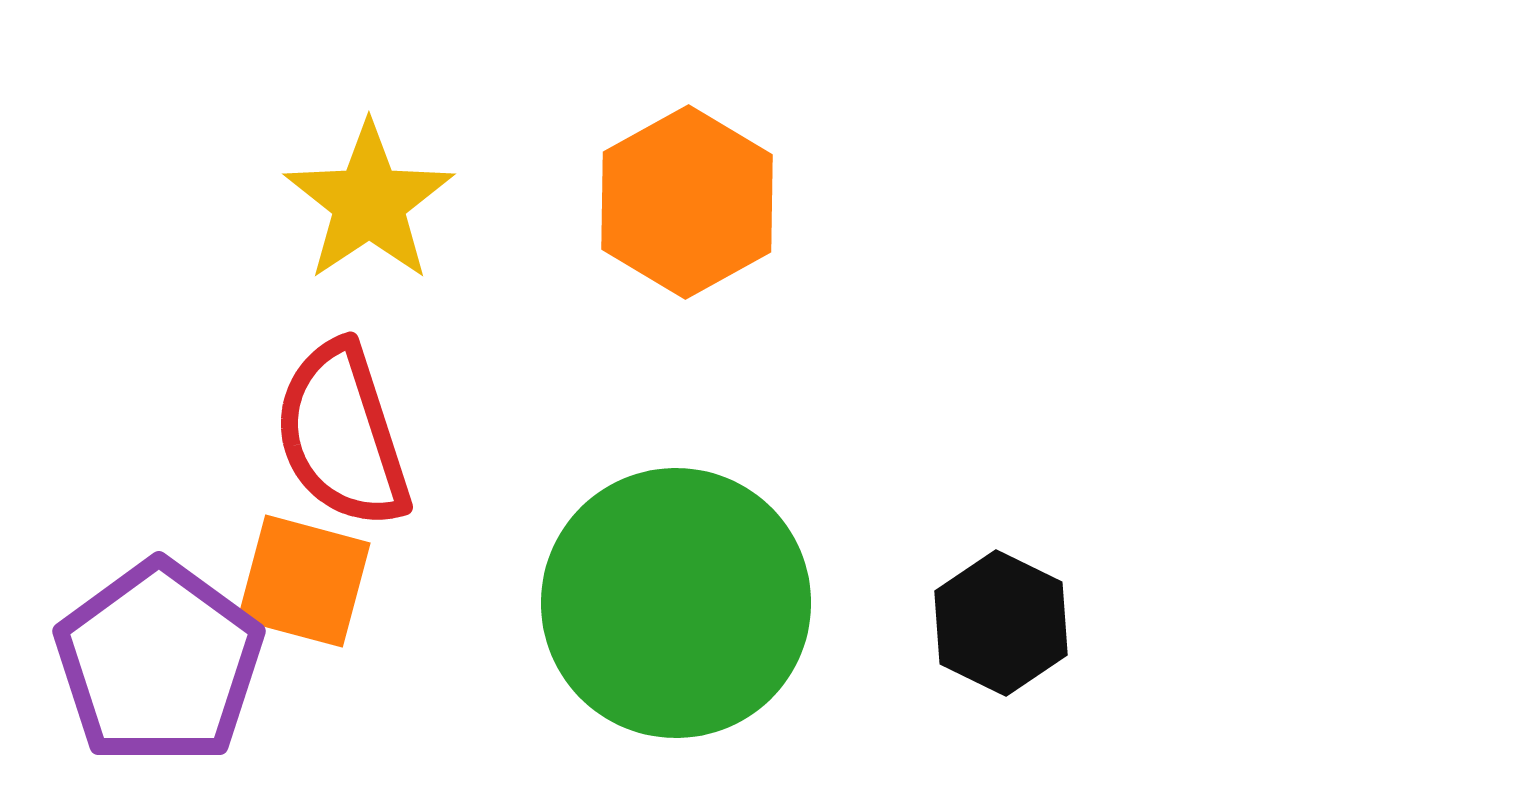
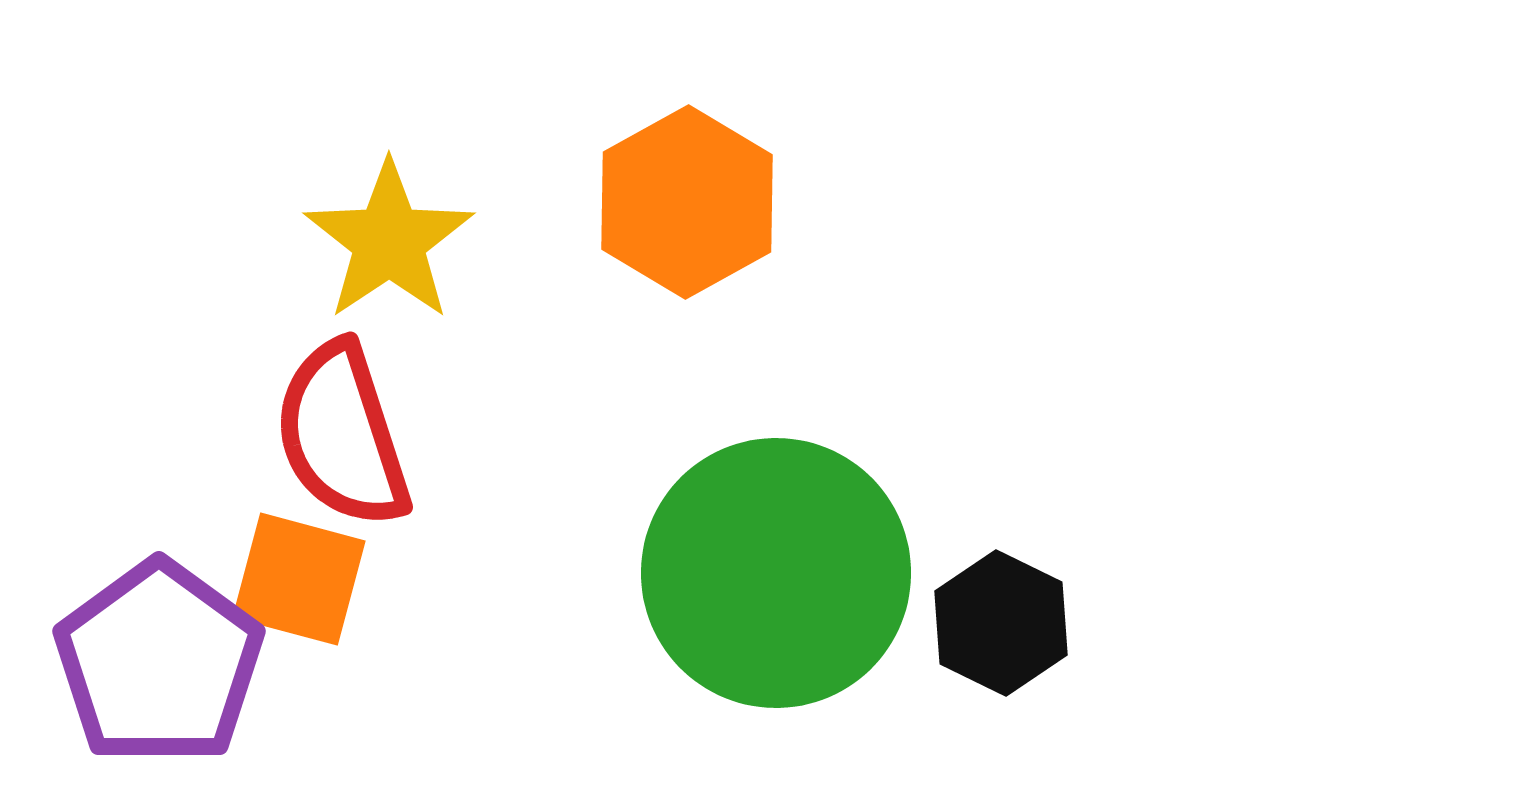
yellow star: moved 20 px right, 39 px down
orange square: moved 5 px left, 2 px up
green circle: moved 100 px right, 30 px up
